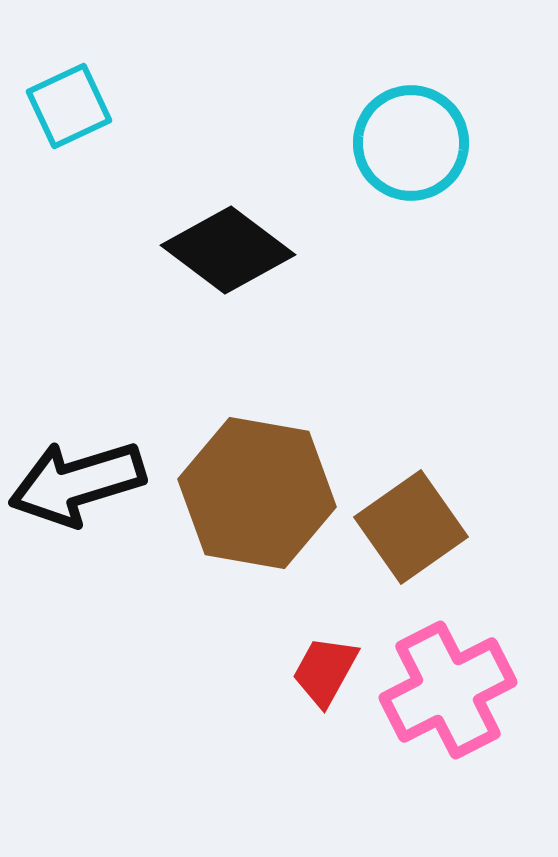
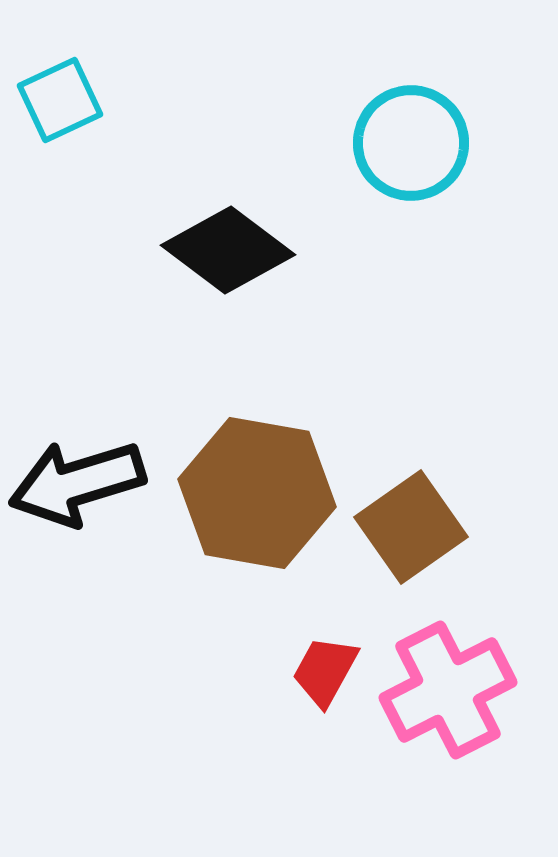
cyan square: moved 9 px left, 6 px up
